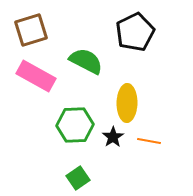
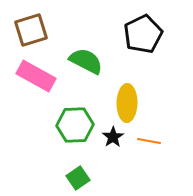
black pentagon: moved 8 px right, 2 px down
